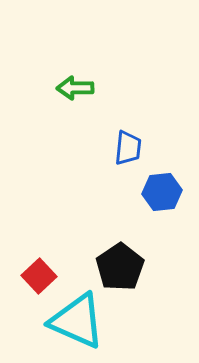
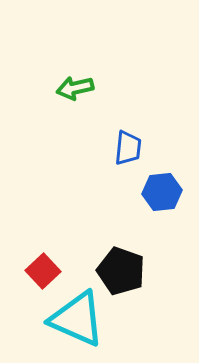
green arrow: rotated 12 degrees counterclockwise
black pentagon: moved 1 px right, 4 px down; rotated 18 degrees counterclockwise
red square: moved 4 px right, 5 px up
cyan triangle: moved 2 px up
